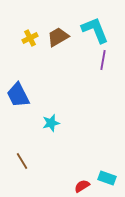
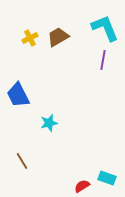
cyan L-shape: moved 10 px right, 2 px up
cyan star: moved 2 px left
